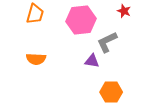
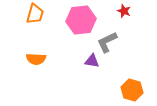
orange hexagon: moved 21 px right, 2 px up; rotated 15 degrees clockwise
